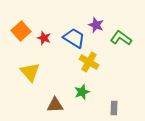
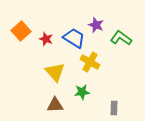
red star: moved 2 px right, 1 px down
yellow cross: moved 1 px right
yellow triangle: moved 25 px right
green star: rotated 14 degrees clockwise
